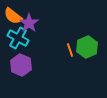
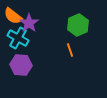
green hexagon: moved 9 px left, 22 px up
purple hexagon: rotated 20 degrees counterclockwise
